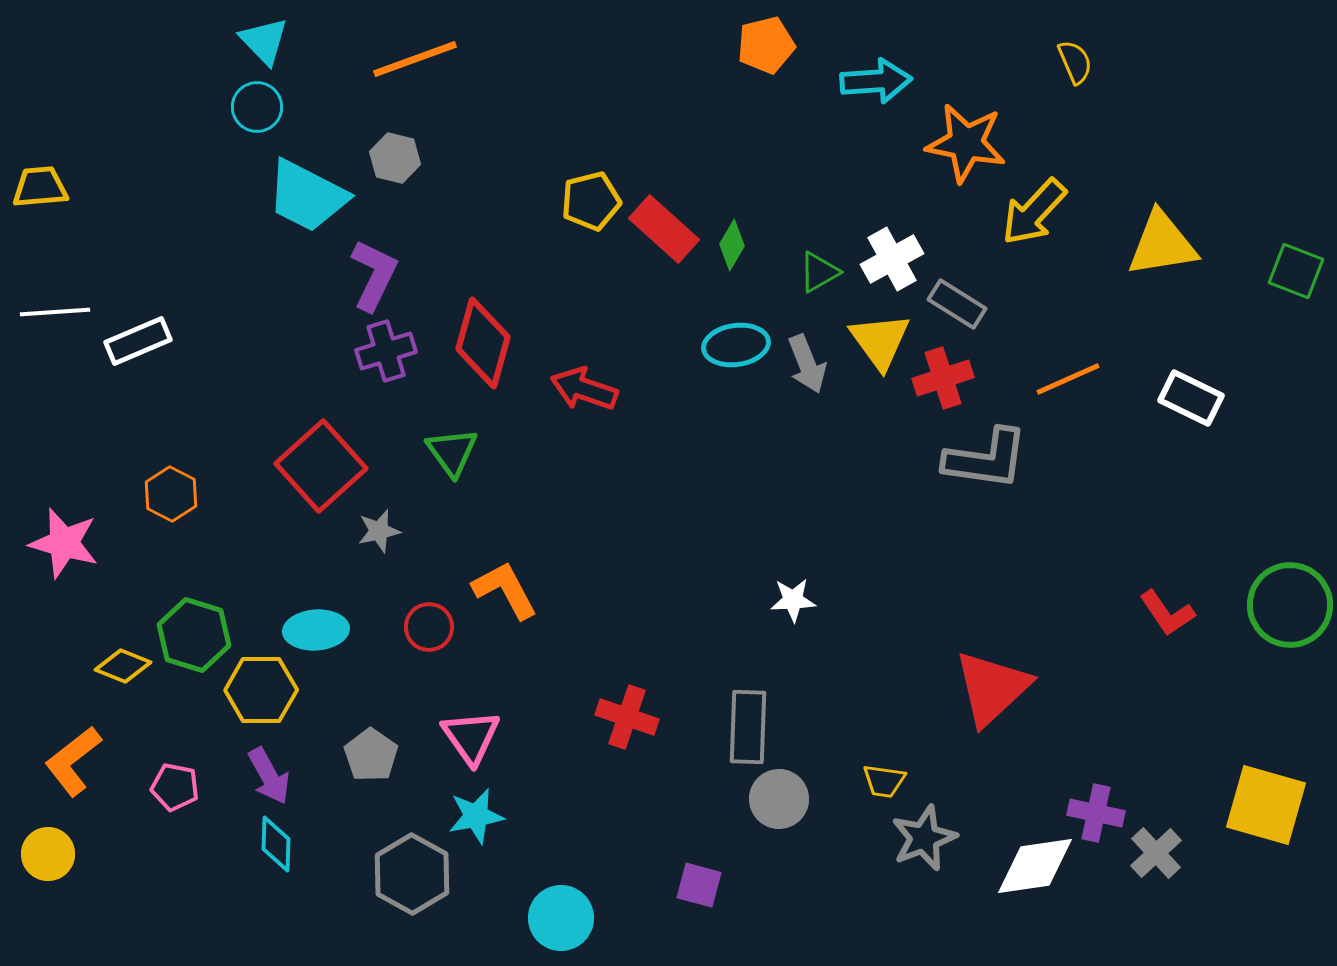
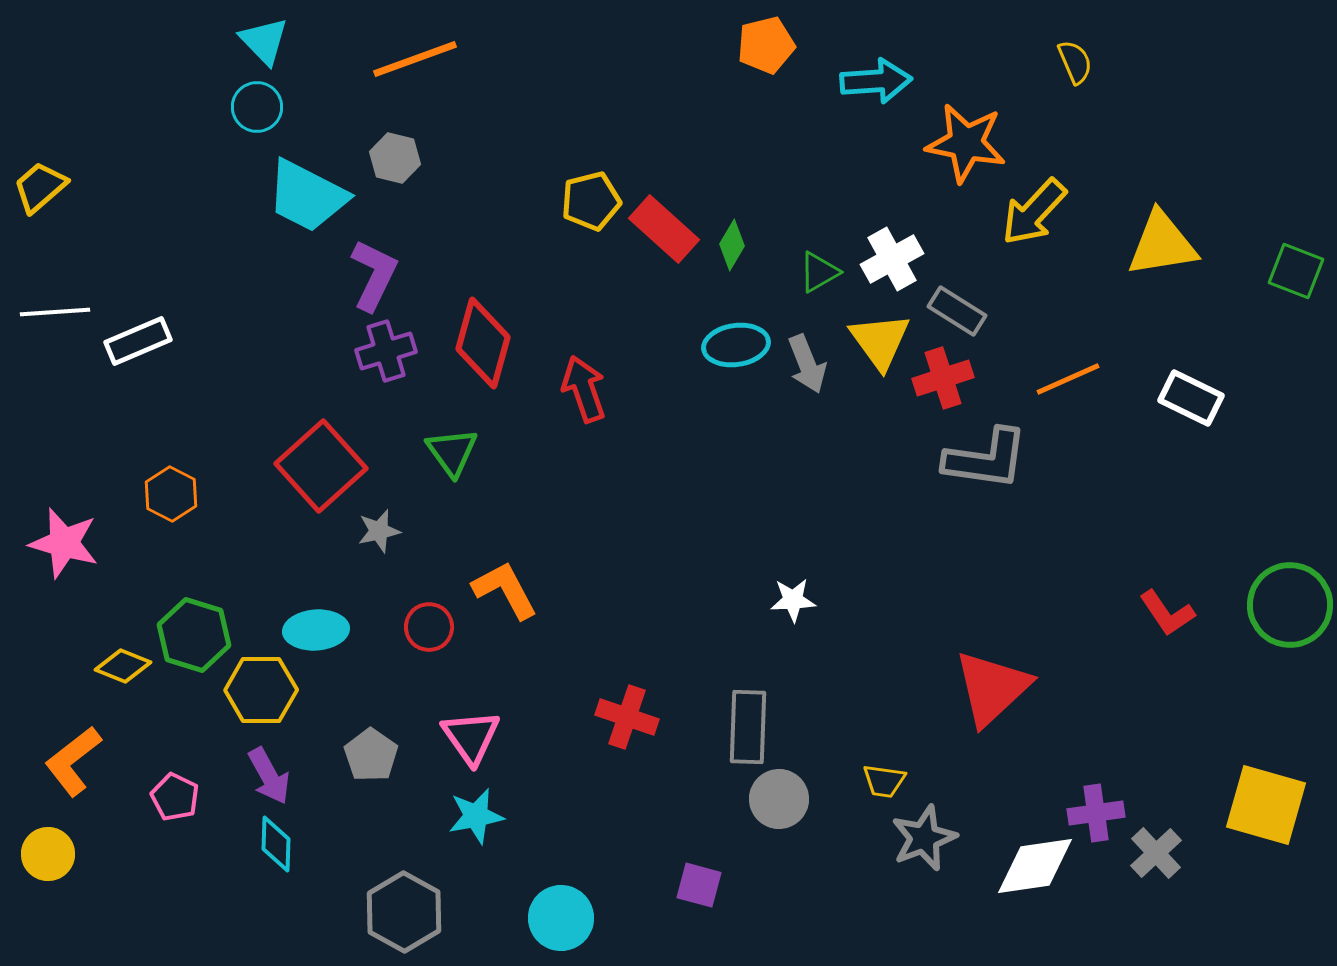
yellow trapezoid at (40, 187): rotated 36 degrees counterclockwise
gray rectangle at (957, 304): moved 7 px down
red arrow at (584, 389): rotated 52 degrees clockwise
pink pentagon at (175, 787): moved 10 px down; rotated 15 degrees clockwise
purple cross at (1096, 813): rotated 20 degrees counterclockwise
gray hexagon at (412, 874): moved 8 px left, 38 px down
